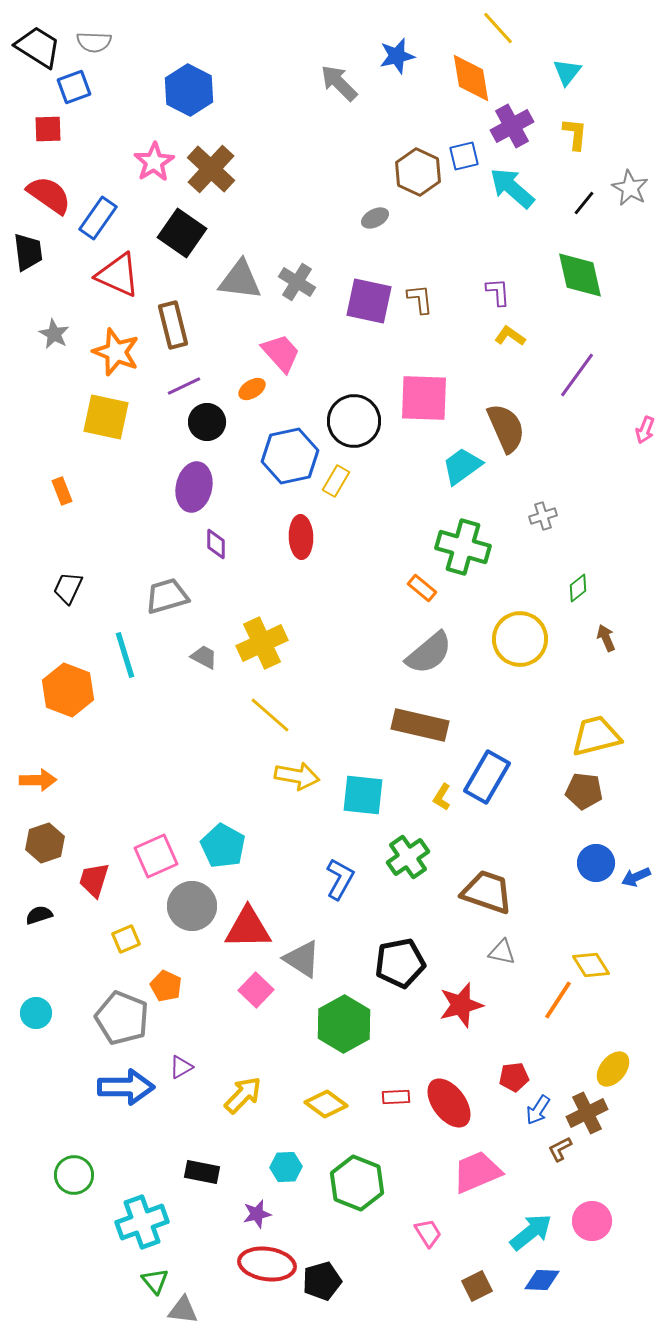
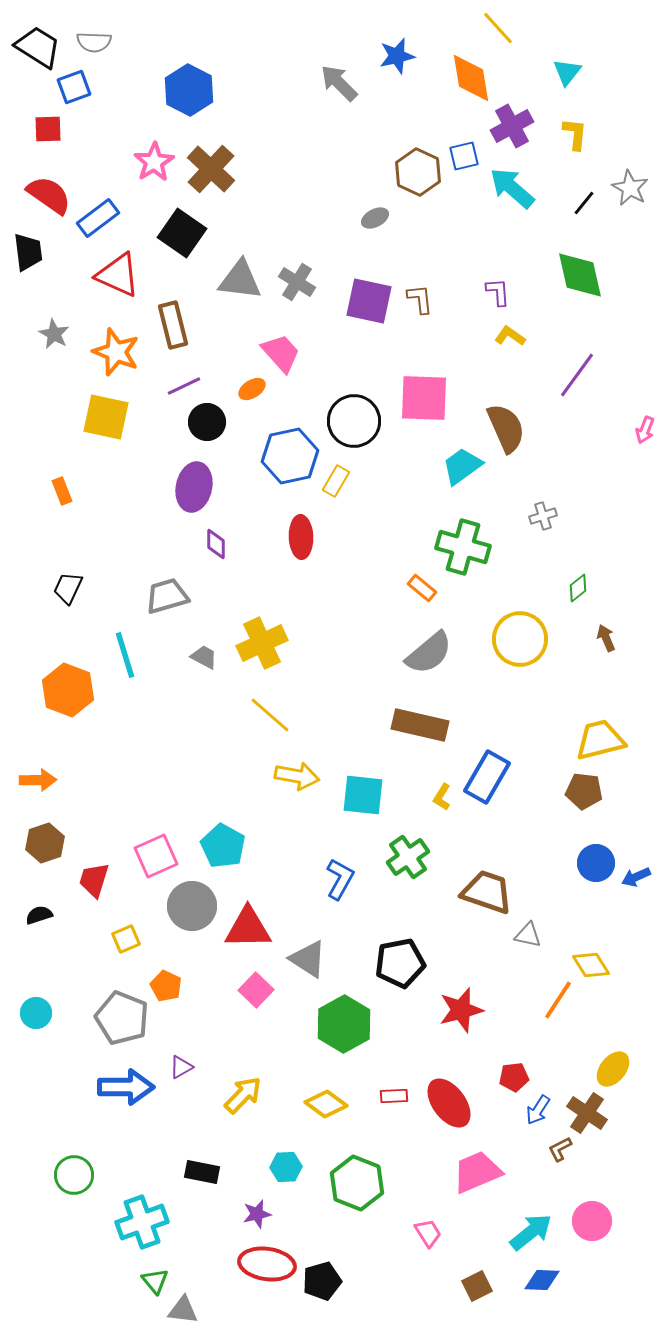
blue rectangle at (98, 218): rotated 18 degrees clockwise
yellow trapezoid at (596, 736): moved 4 px right, 4 px down
gray triangle at (502, 952): moved 26 px right, 17 px up
gray triangle at (302, 959): moved 6 px right
red star at (461, 1005): moved 5 px down
red rectangle at (396, 1097): moved 2 px left, 1 px up
brown cross at (587, 1113): rotated 30 degrees counterclockwise
